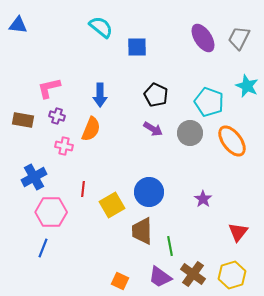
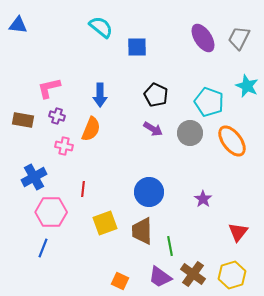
yellow square: moved 7 px left, 18 px down; rotated 10 degrees clockwise
